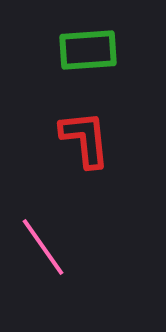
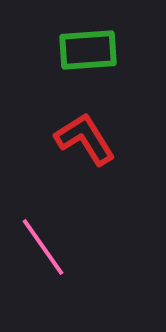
red L-shape: rotated 26 degrees counterclockwise
